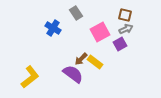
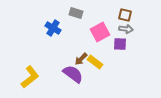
gray rectangle: rotated 40 degrees counterclockwise
gray arrow: rotated 32 degrees clockwise
purple square: rotated 32 degrees clockwise
